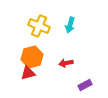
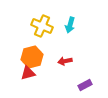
yellow cross: moved 3 px right
red arrow: moved 1 px left, 2 px up
